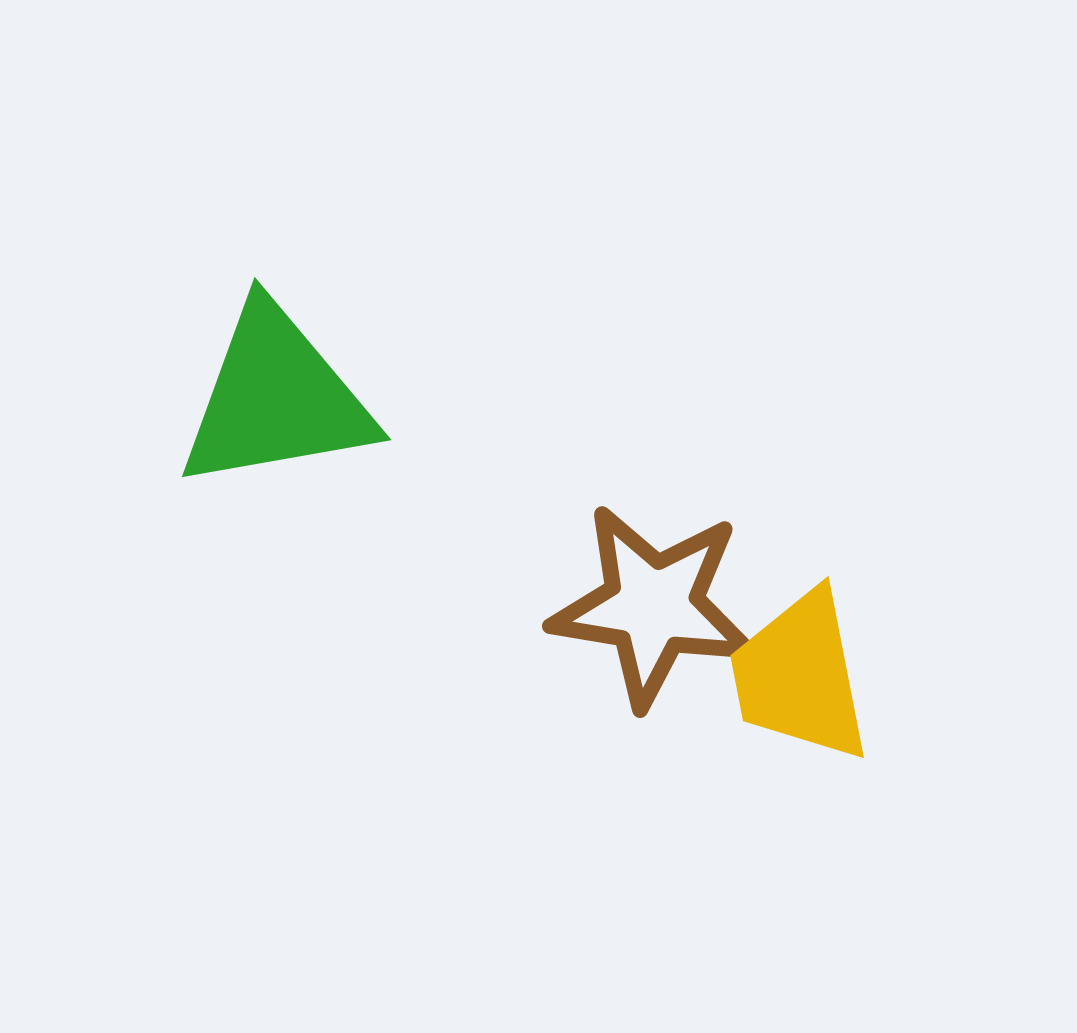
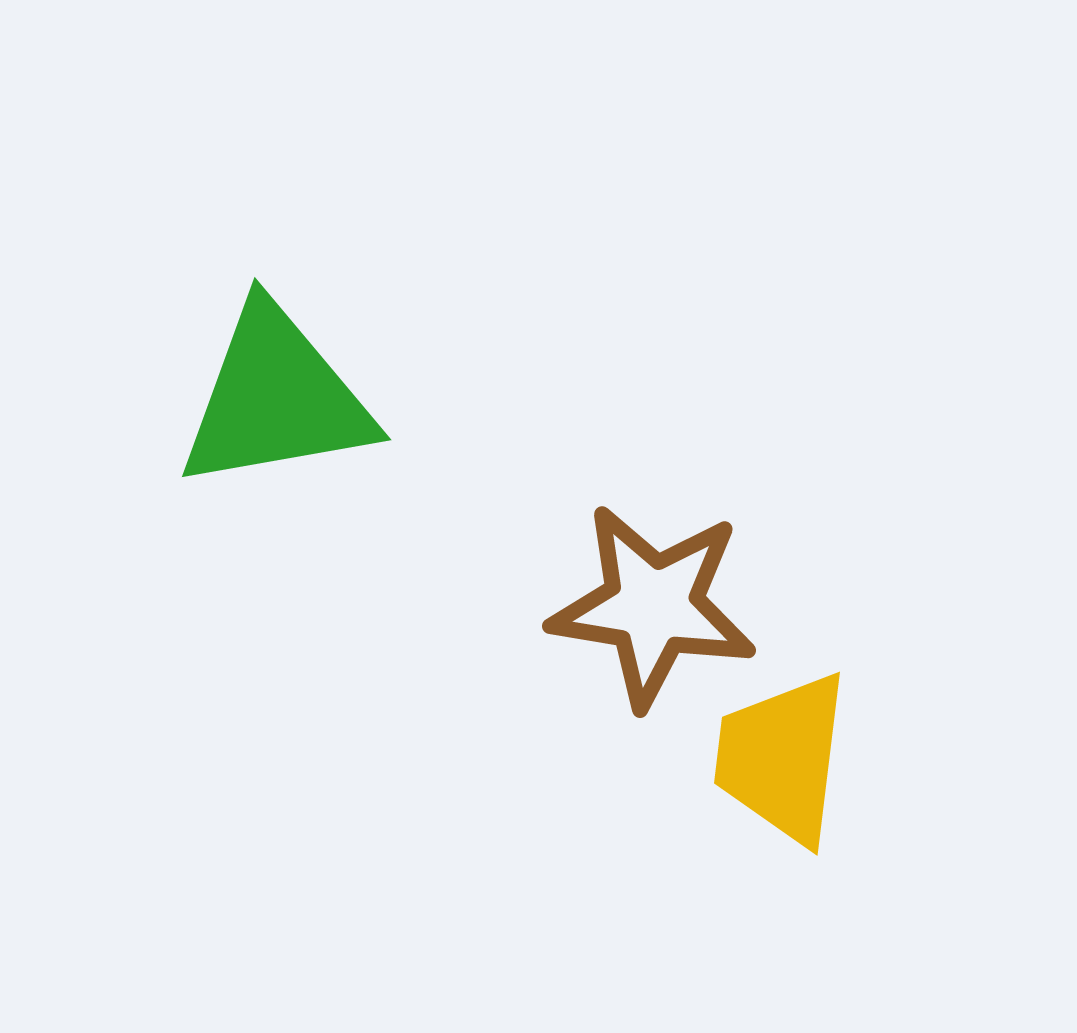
yellow trapezoid: moved 18 px left, 82 px down; rotated 18 degrees clockwise
